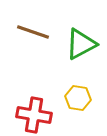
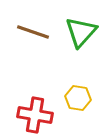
green triangle: moved 12 px up; rotated 20 degrees counterclockwise
red cross: moved 1 px right
